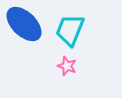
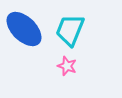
blue ellipse: moved 5 px down
